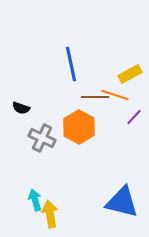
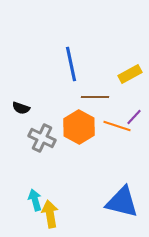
orange line: moved 2 px right, 31 px down
